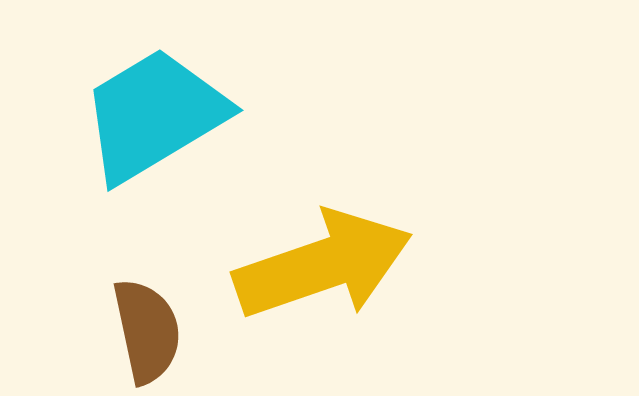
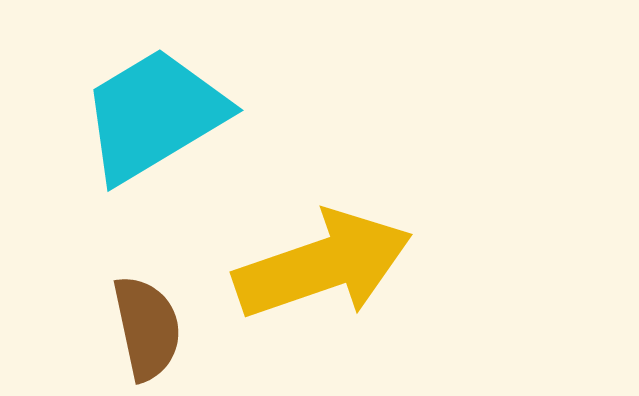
brown semicircle: moved 3 px up
